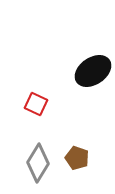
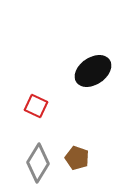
red square: moved 2 px down
